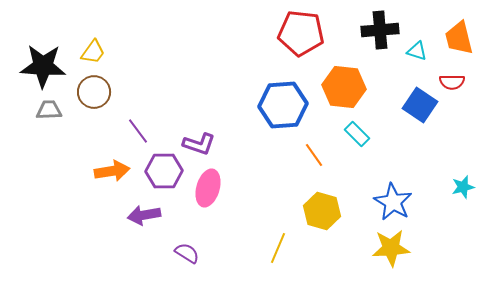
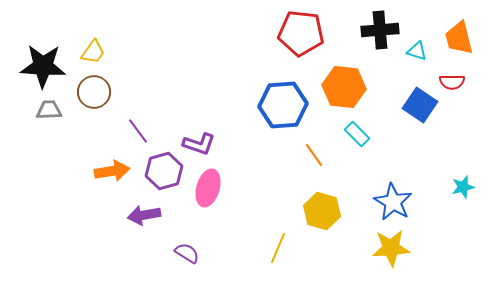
purple hexagon: rotated 15 degrees counterclockwise
